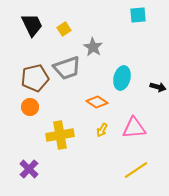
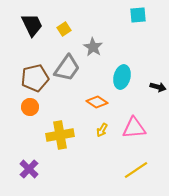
gray trapezoid: rotated 36 degrees counterclockwise
cyan ellipse: moved 1 px up
